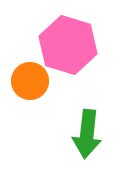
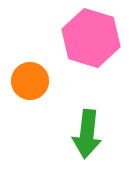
pink hexagon: moved 23 px right, 7 px up
